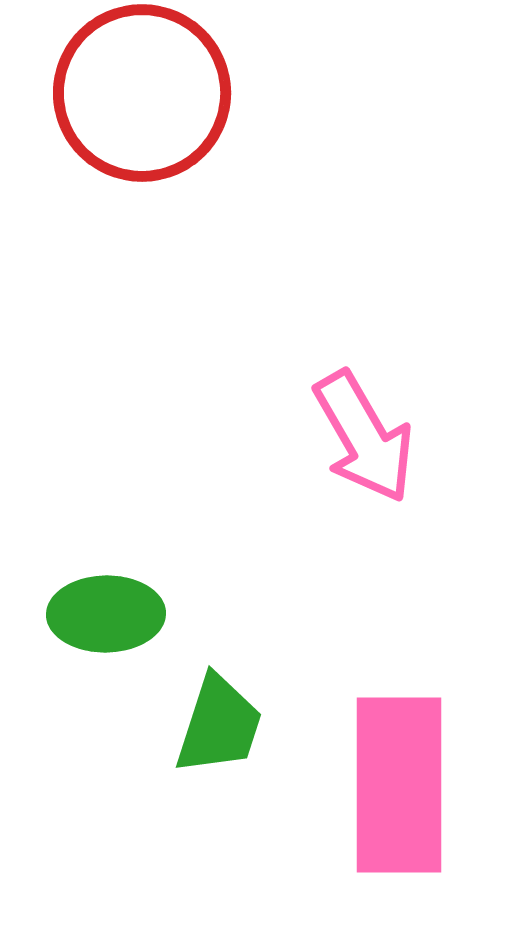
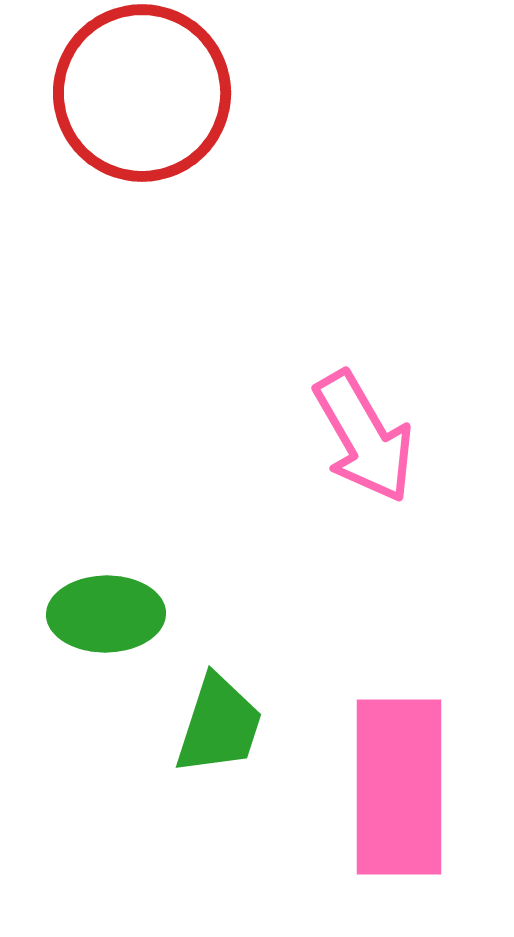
pink rectangle: moved 2 px down
